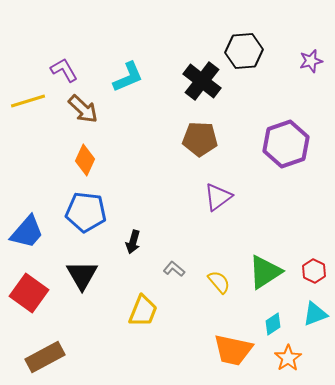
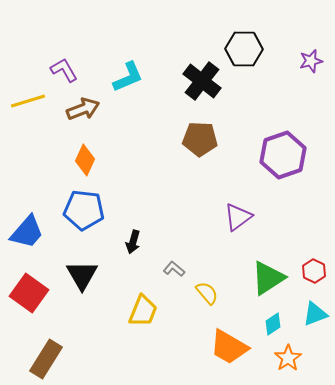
black hexagon: moved 2 px up; rotated 6 degrees clockwise
brown arrow: rotated 64 degrees counterclockwise
purple hexagon: moved 3 px left, 11 px down
purple triangle: moved 20 px right, 20 px down
blue pentagon: moved 2 px left, 2 px up
green triangle: moved 3 px right, 6 px down
yellow semicircle: moved 12 px left, 11 px down
orange trapezoid: moved 4 px left, 3 px up; rotated 18 degrees clockwise
brown rectangle: moved 1 px right, 2 px down; rotated 30 degrees counterclockwise
